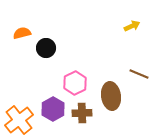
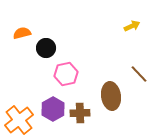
brown line: rotated 24 degrees clockwise
pink hexagon: moved 9 px left, 9 px up; rotated 15 degrees clockwise
brown cross: moved 2 px left
